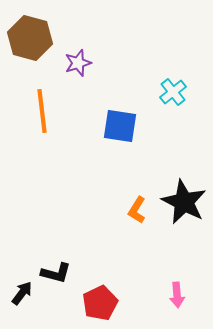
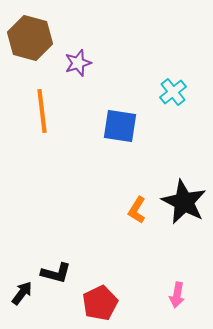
pink arrow: rotated 15 degrees clockwise
